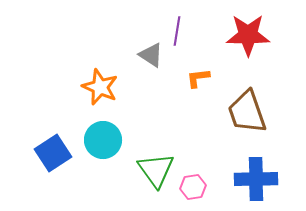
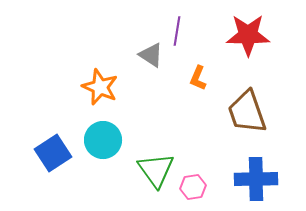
orange L-shape: rotated 60 degrees counterclockwise
